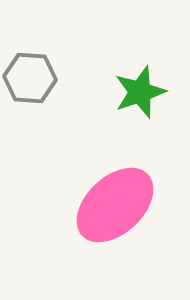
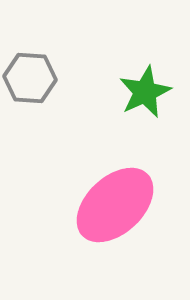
green star: moved 5 px right; rotated 6 degrees counterclockwise
